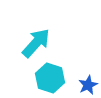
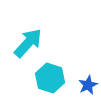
cyan arrow: moved 8 px left
